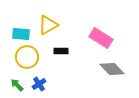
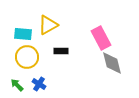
cyan rectangle: moved 2 px right
pink rectangle: rotated 30 degrees clockwise
gray diamond: moved 6 px up; rotated 30 degrees clockwise
blue cross: rotated 24 degrees counterclockwise
